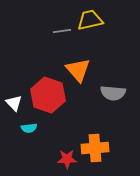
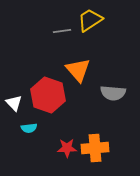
yellow trapezoid: rotated 20 degrees counterclockwise
red star: moved 11 px up
